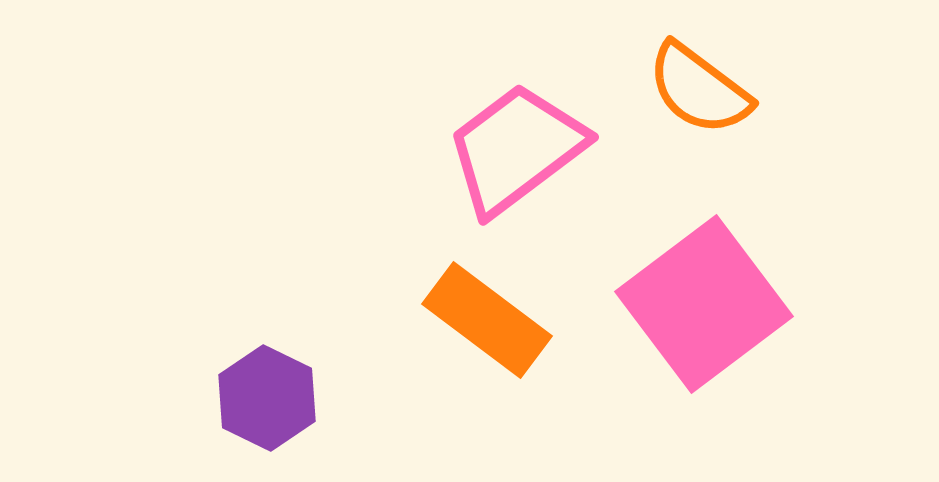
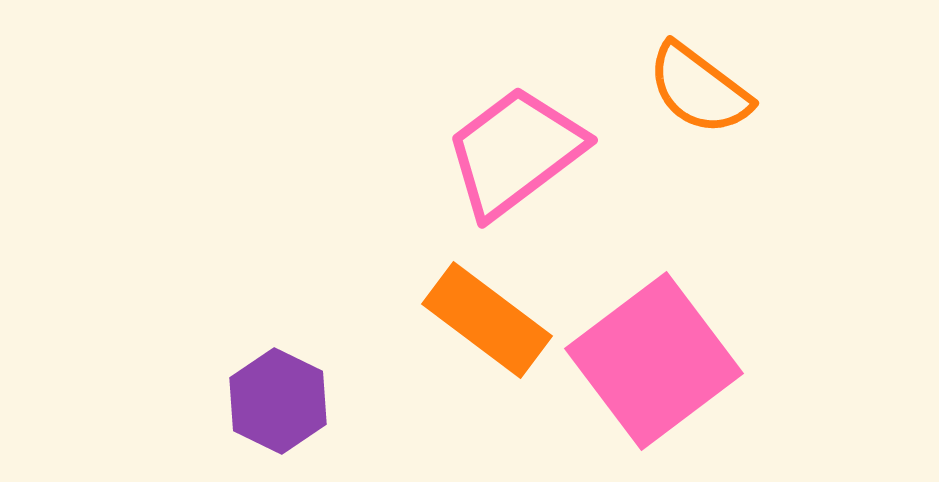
pink trapezoid: moved 1 px left, 3 px down
pink square: moved 50 px left, 57 px down
purple hexagon: moved 11 px right, 3 px down
